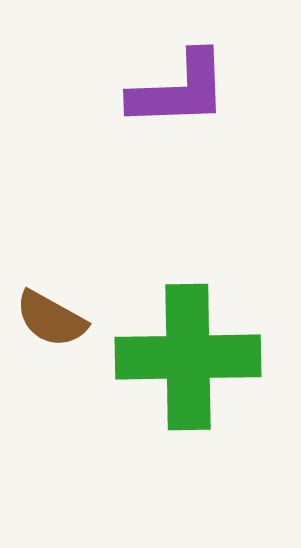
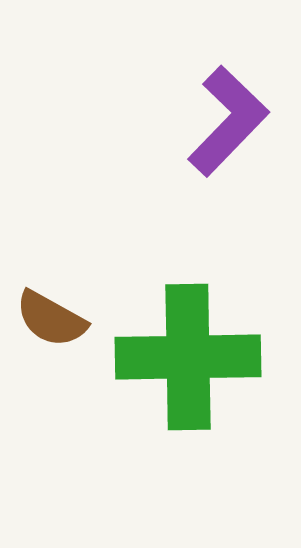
purple L-shape: moved 49 px right, 31 px down; rotated 44 degrees counterclockwise
